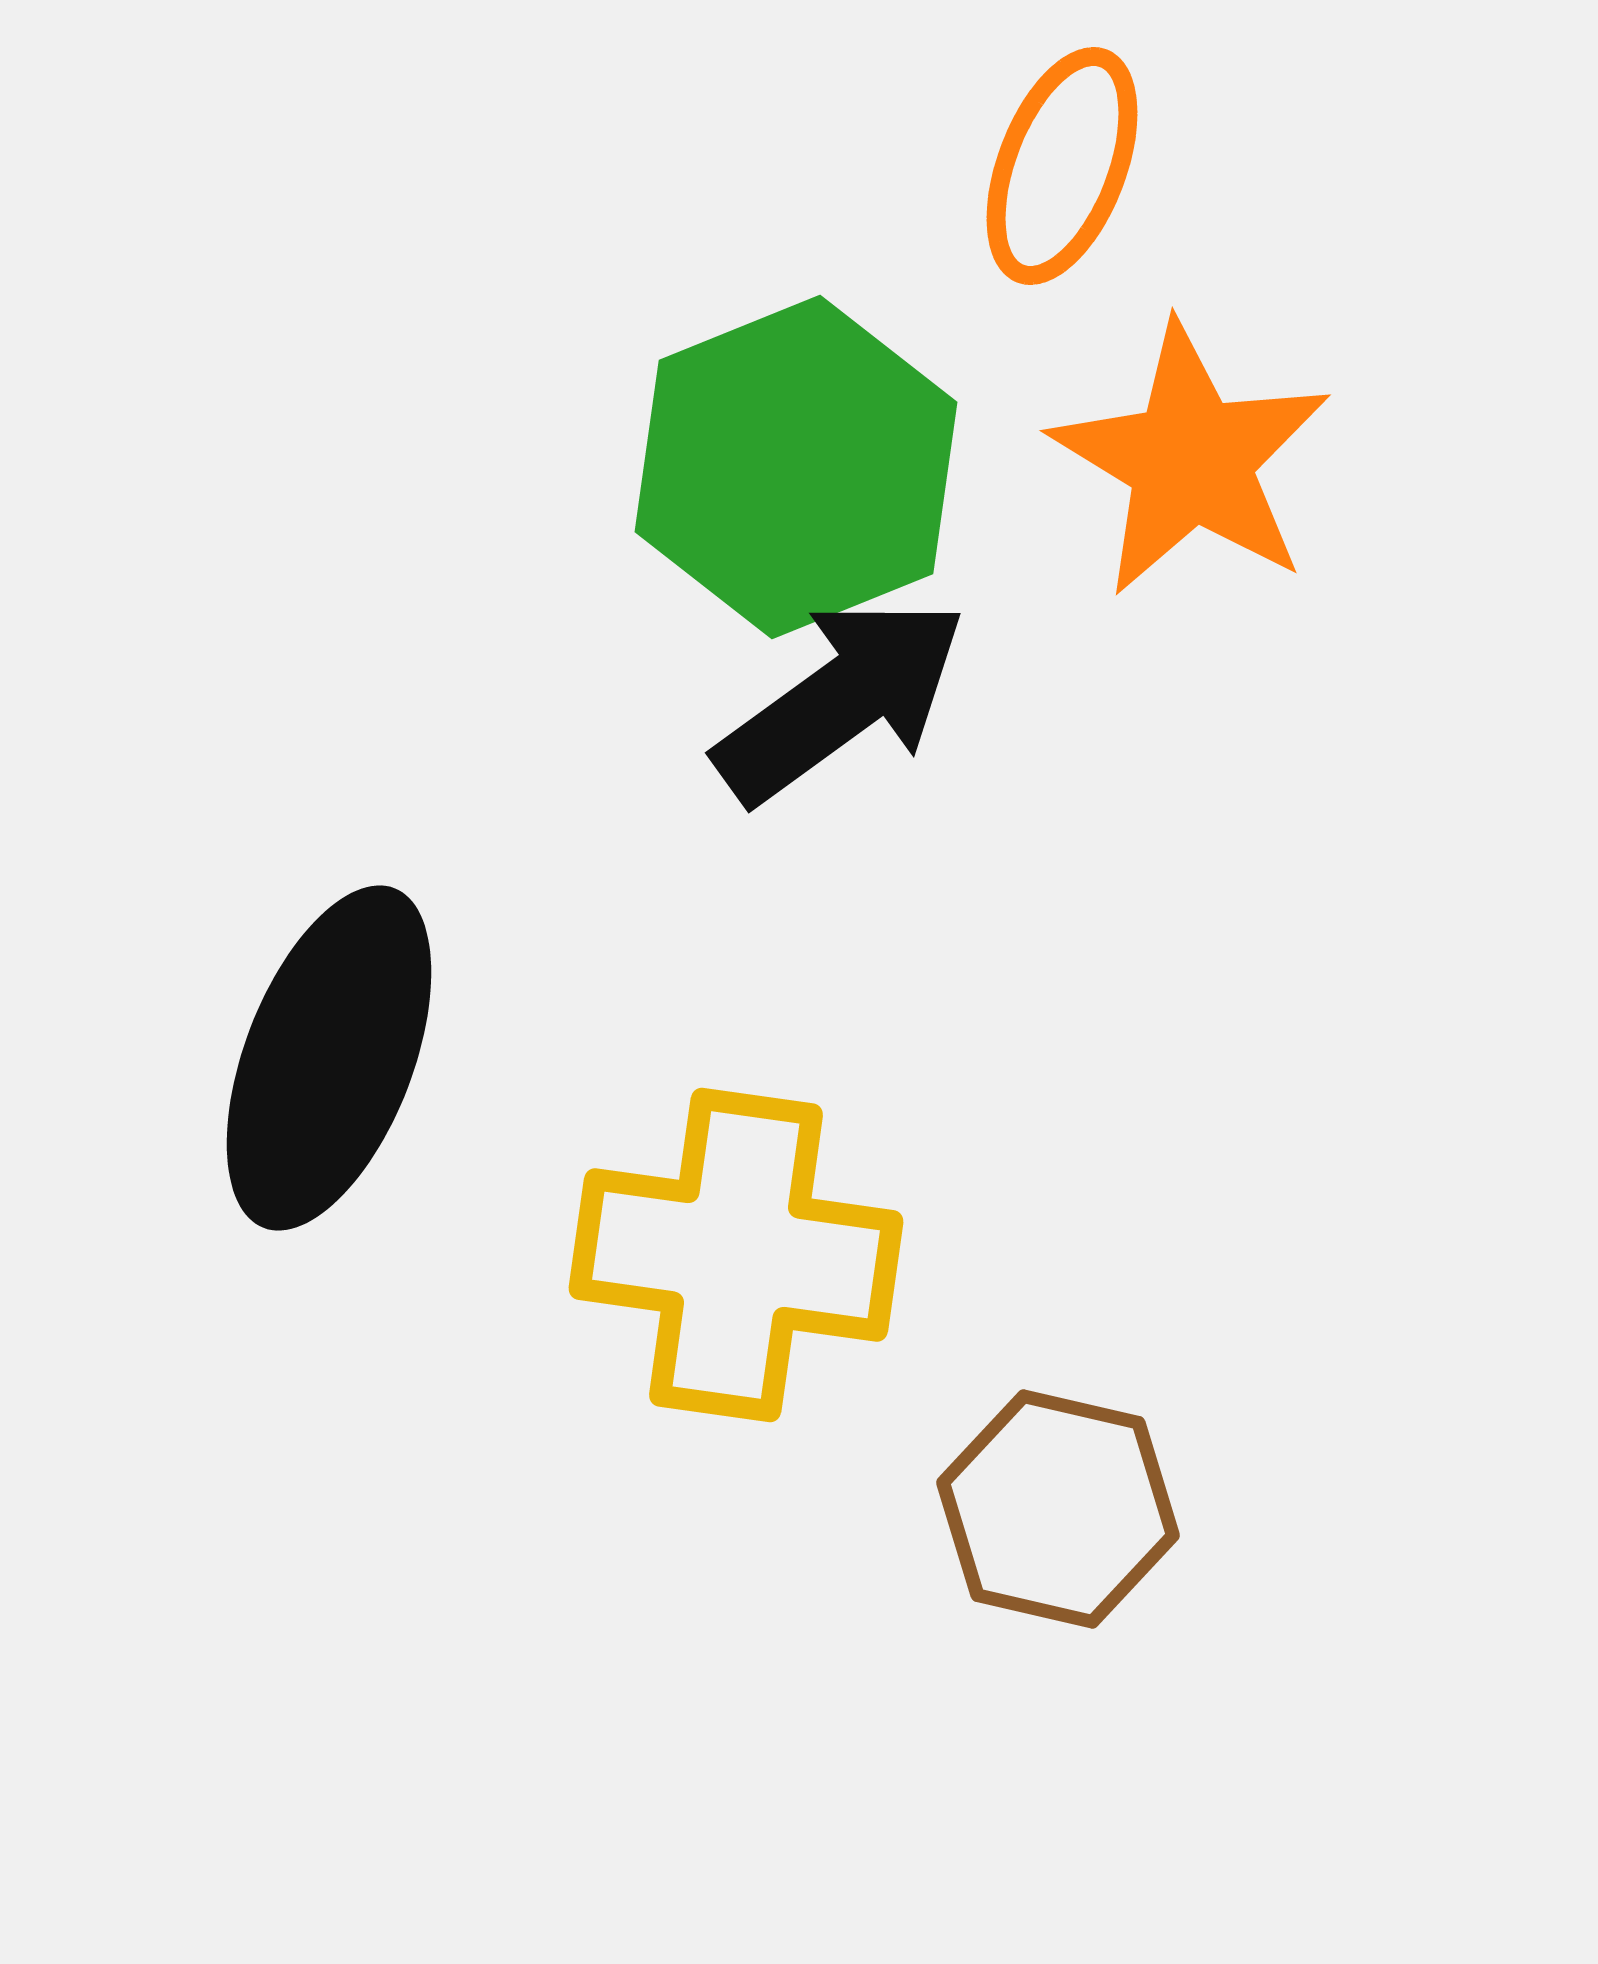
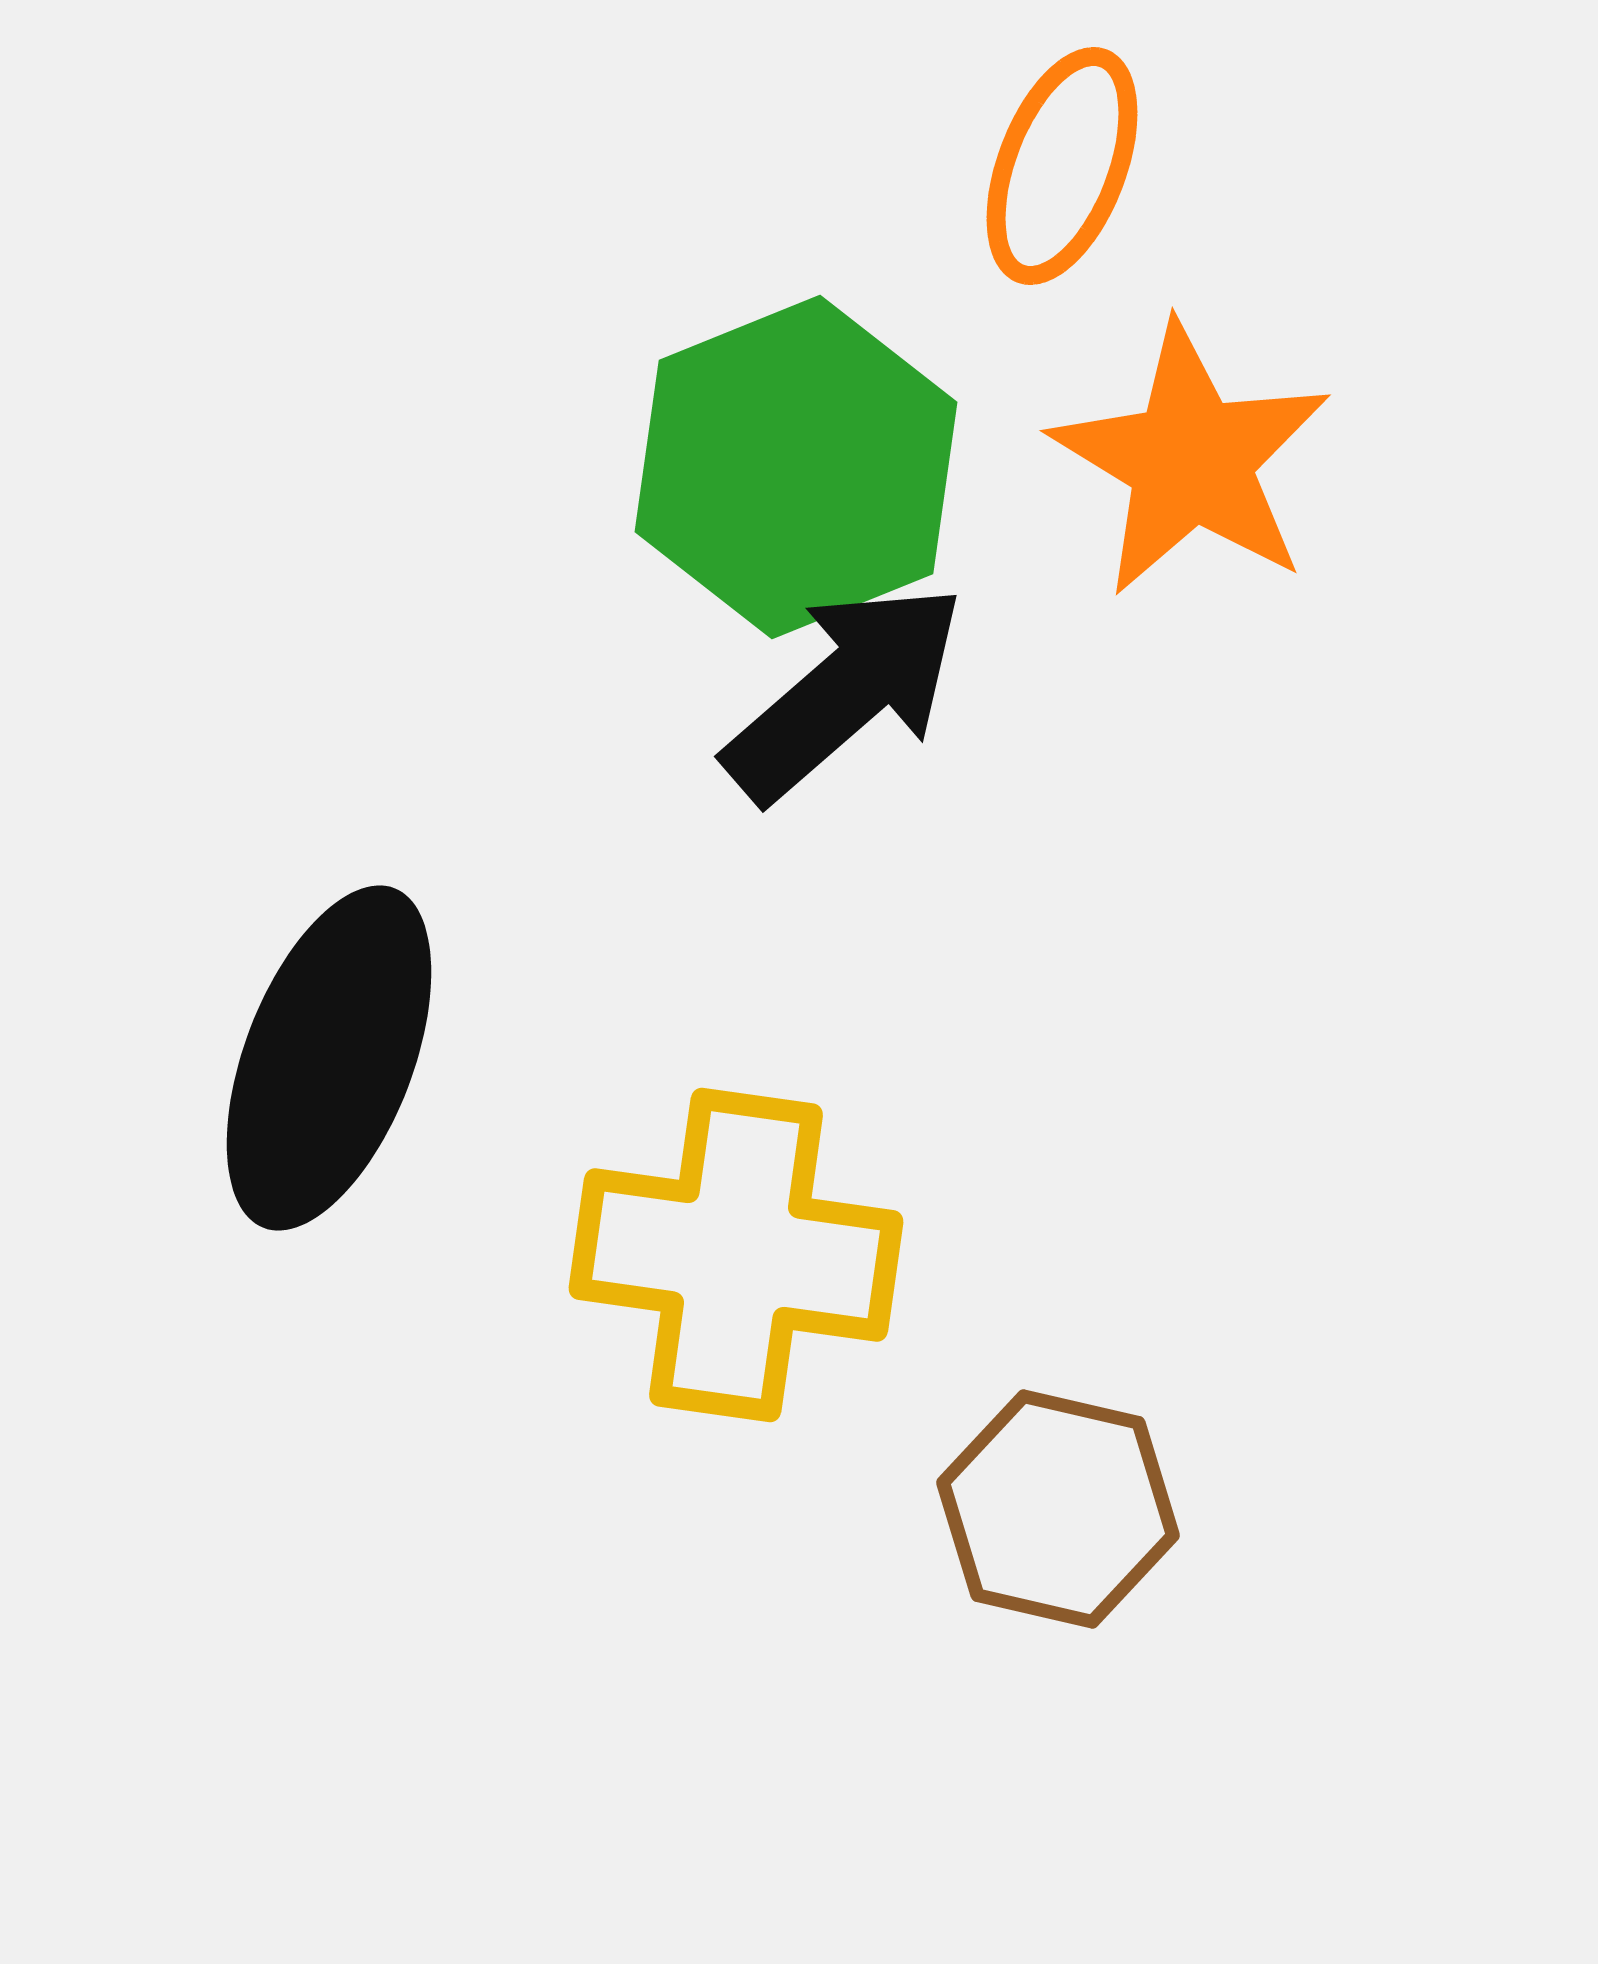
black arrow: moved 4 px right, 8 px up; rotated 5 degrees counterclockwise
